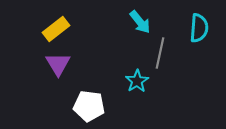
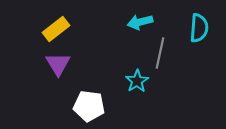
cyan arrow: rotated 115 degrees clockwise
